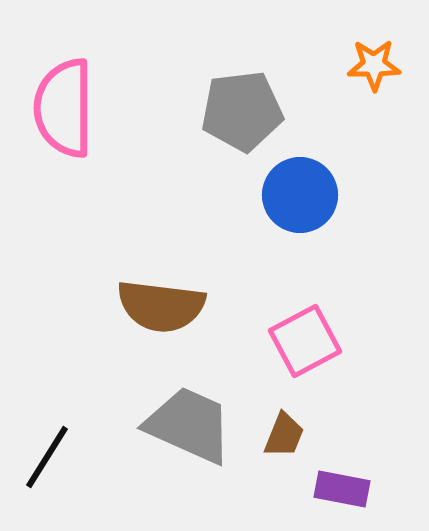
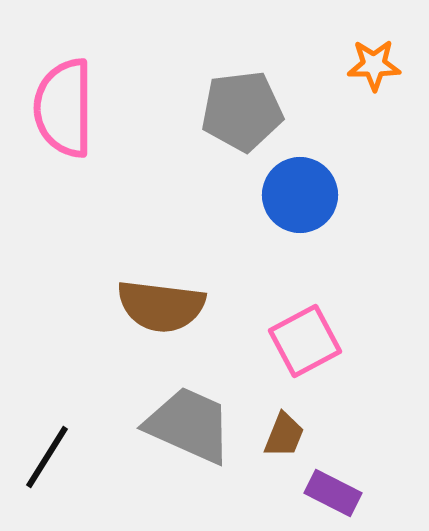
purple rectangle: moved 9 px left, 4 px down; rotated 16 degrees clockwise
